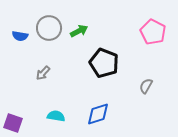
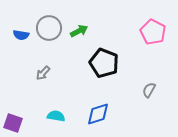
blue semicircle: moved 1 px right, 1 px up
gray semicircle: moved 3 px right, 4 px down
